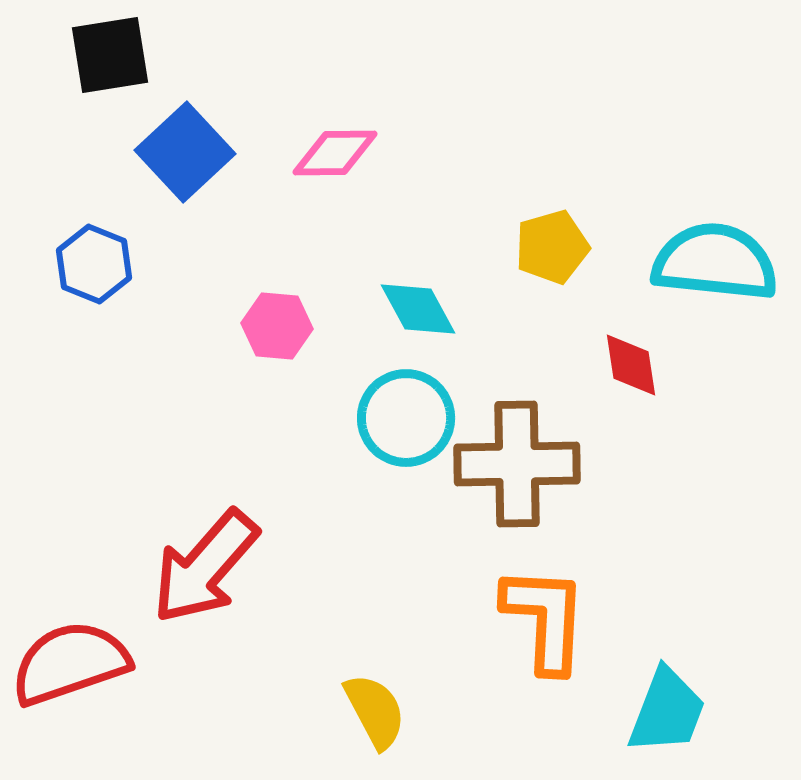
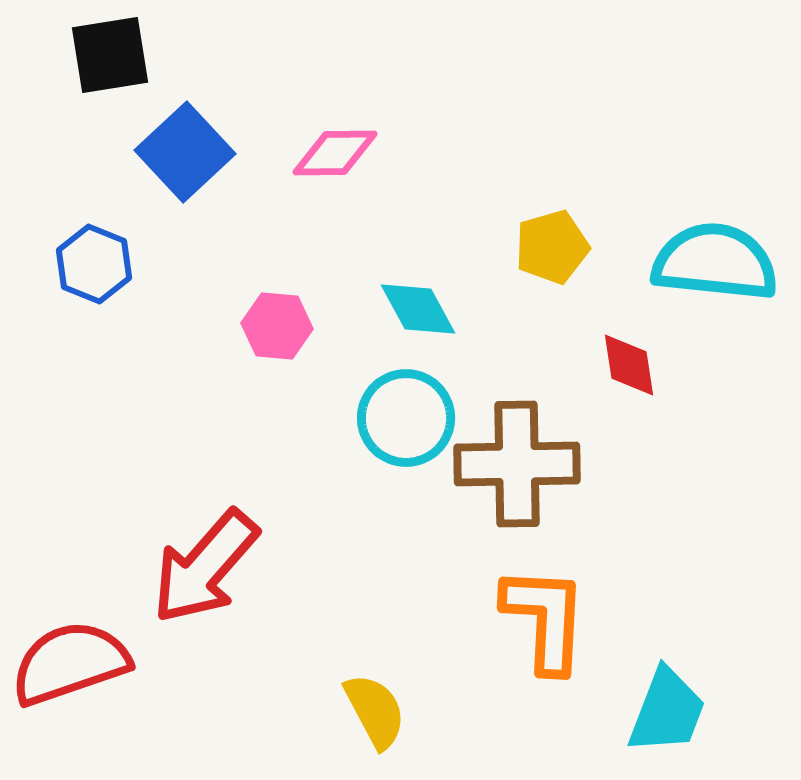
red diamond: moved 2 px left
